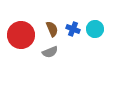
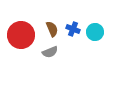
cyan circle: moved 3 px down
